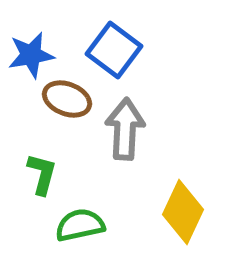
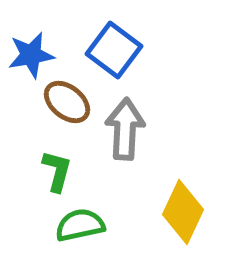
brown ellipse: moved 3 px down; rotated 18 degrees clockwise
green L-shape: moved 15 px right, 3 px up
